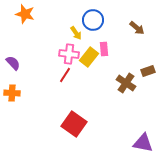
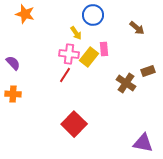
blue circle: moved 5 px up
orange cross: moved 1 px right, 1 px down
red square: rotated 10 degrees clockwise
